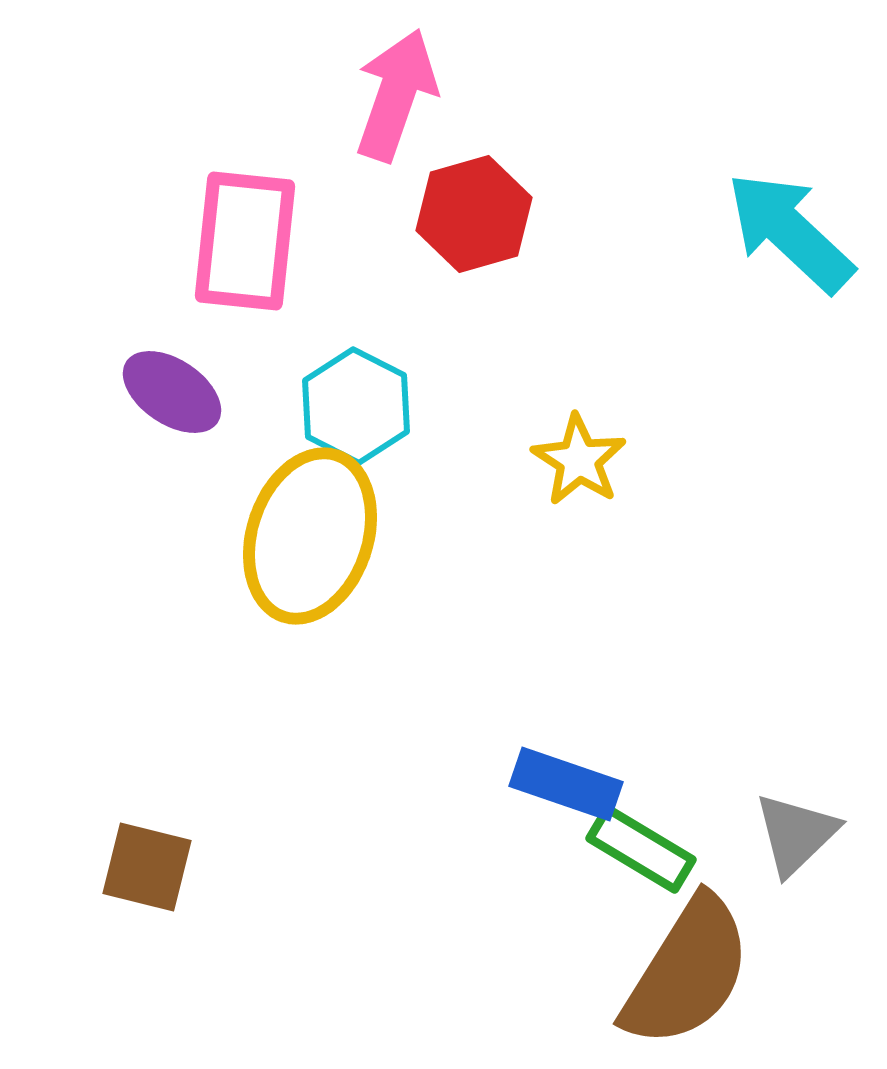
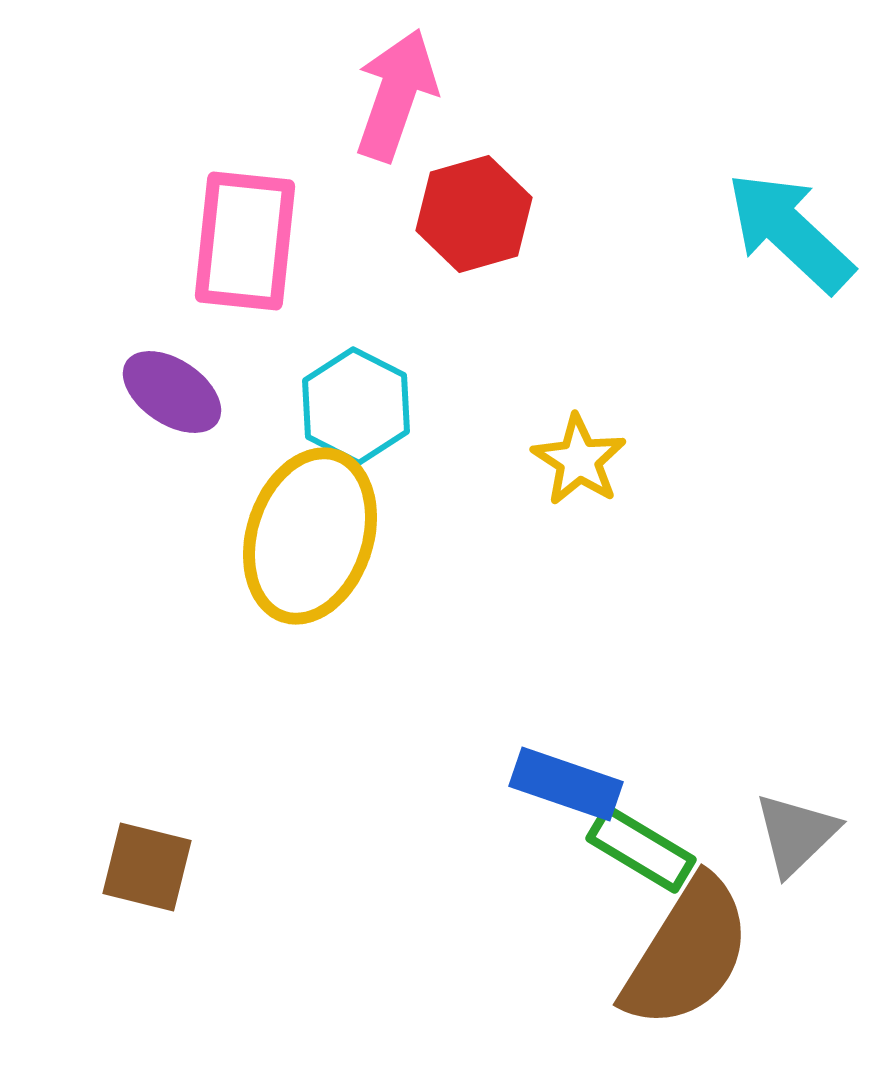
brown semicircle: moved 19 px up
